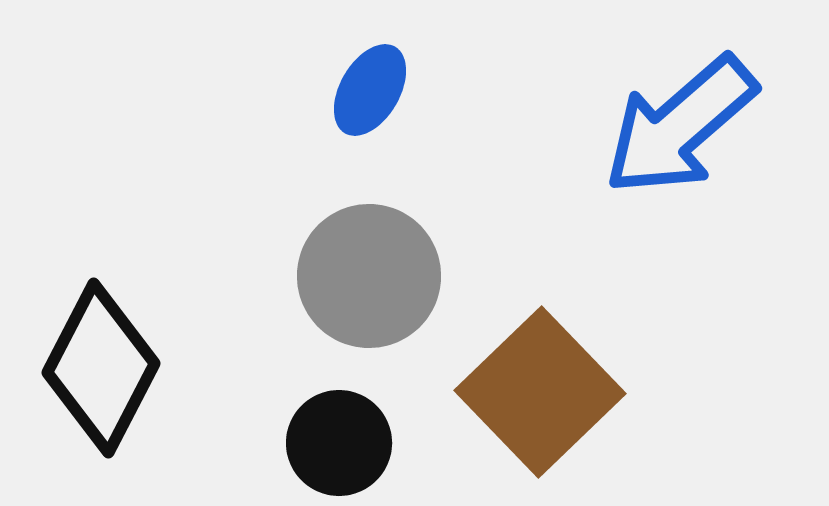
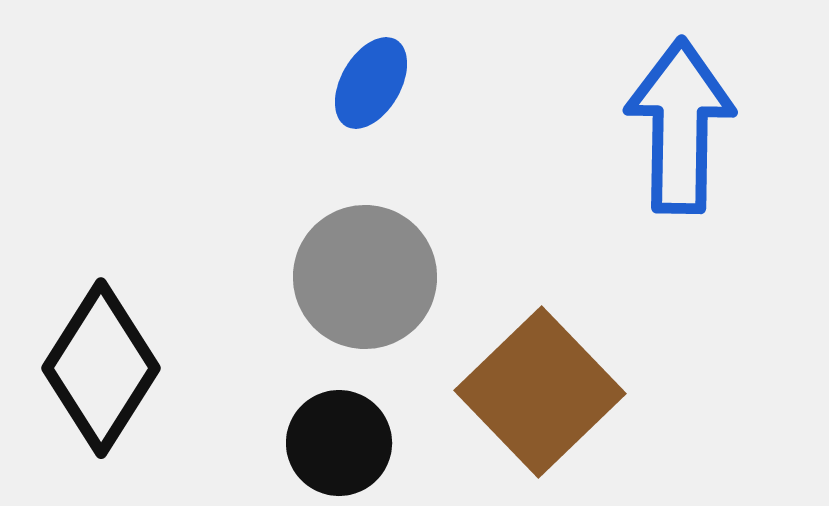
blue ellipse: moved 1 px right, 7 px up
blue arrow: rotated 132 degrees clockwise
gray circle: moved 4 px left, 1 px down
black diamond: rotated 5 degrees clockwise
